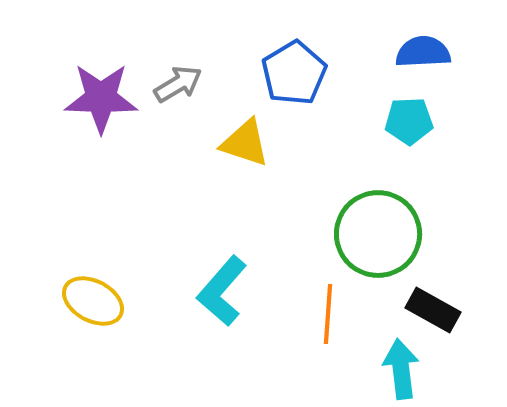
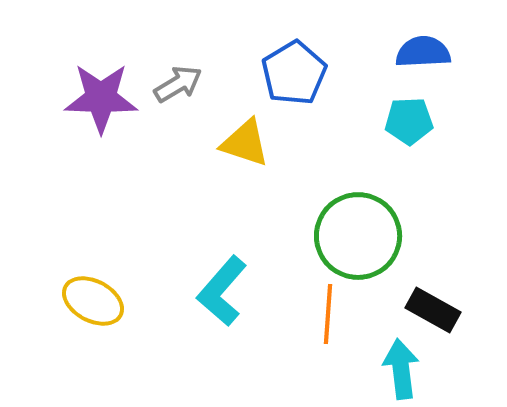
green circle: moved 20 px left, 2 px down
